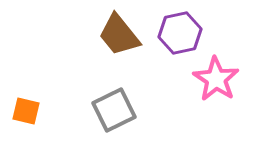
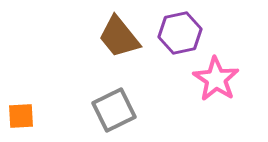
brown trapezoid: moved 2 px down
orange square: moved 5 px left, 5 px down; rotated 16 degrees counterclockwise
